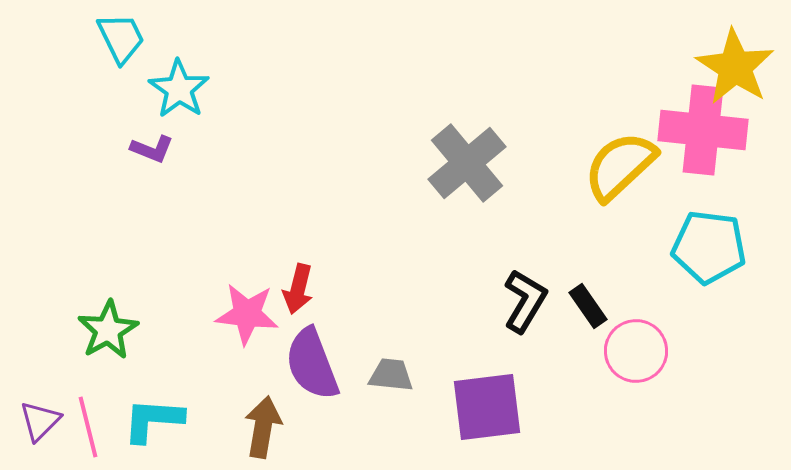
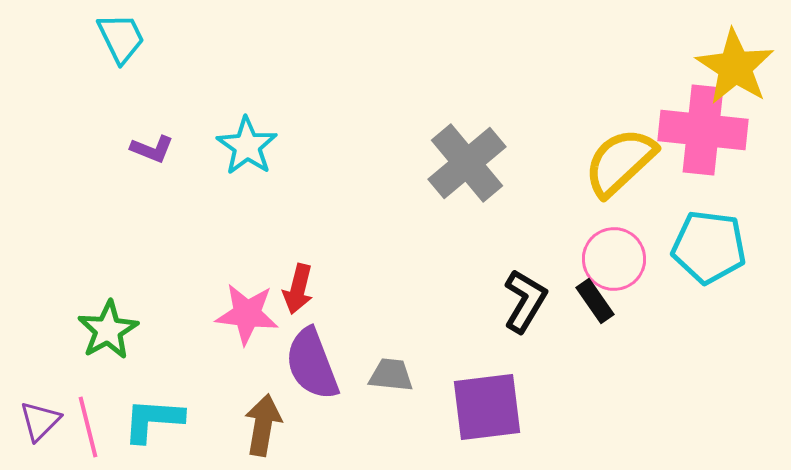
cyan star: moved 68 px right, 57 px down
yellow semicircle: moved 4 px up
black rectangle: moved 7 px right, 5 px up
pink circle: moved 22 px left, 92 px up
brown arrow: moved 2 px up
